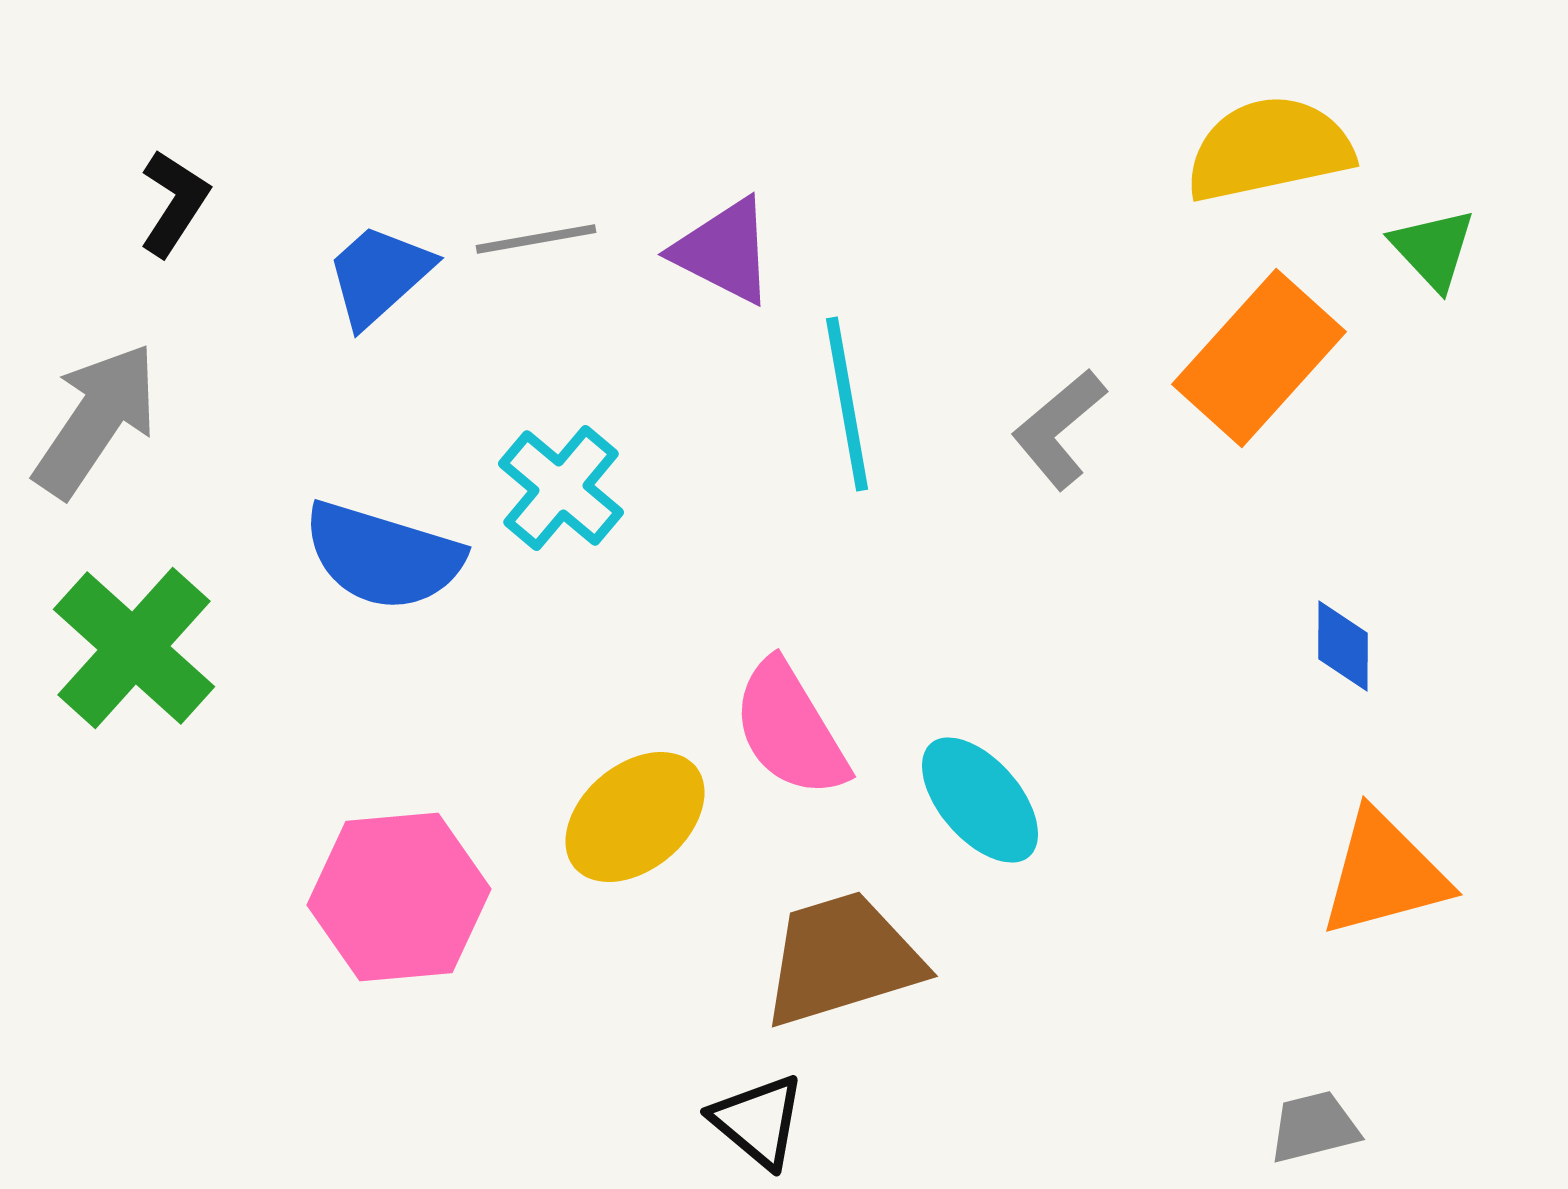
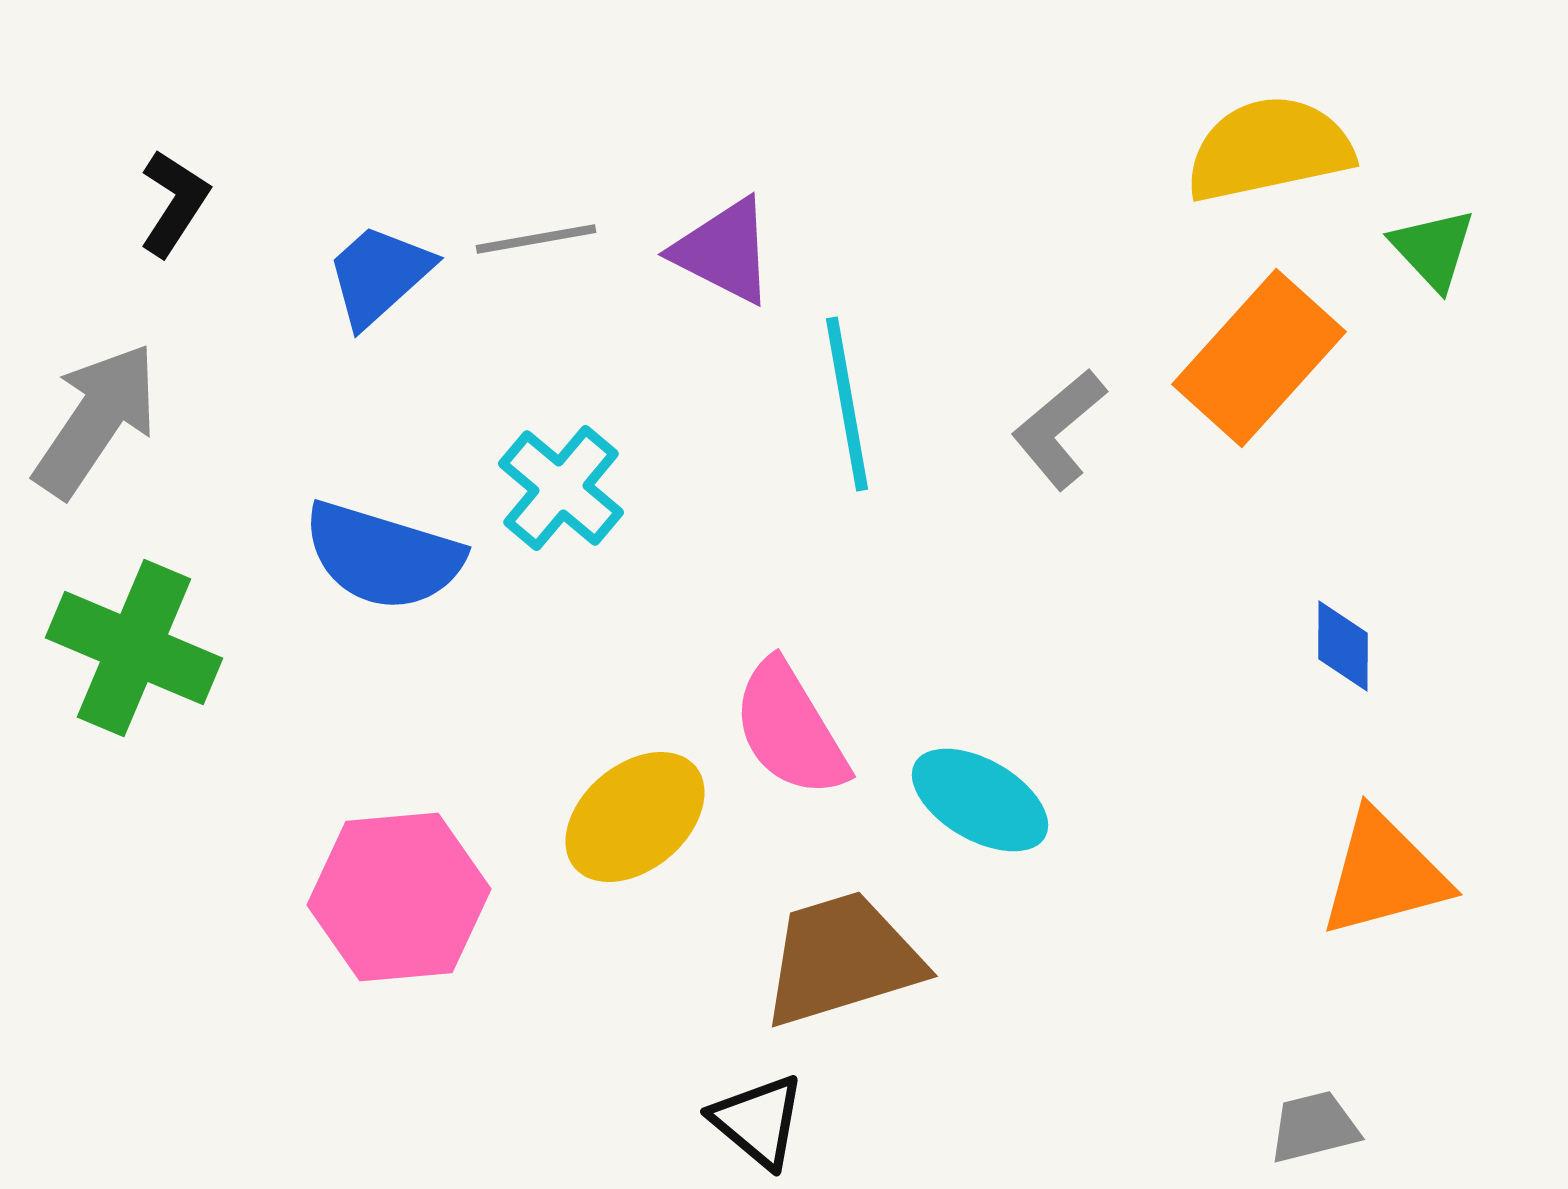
green cross: rotated 19 degrees counterclockwise
cyan ellipse: rotated 19 degrees counterclockwise
